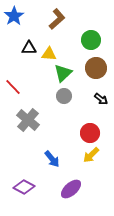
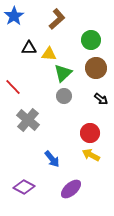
yellow arrow: rotated 72 degrees clockwise
